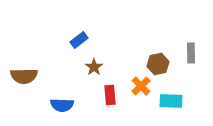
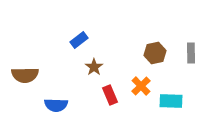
brown hexagon: moved 3 px left, 11 px up
brown semicircle: moved 1 px right, 1 px up
red rectangle: rotated 18 degrees counterclockwise
blue semicircle: moved 6 px left
